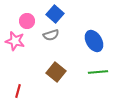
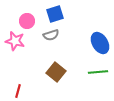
blue square: rotated 30 degrees clockwise
blue ellipse: moved 6 px right, 2 px down
